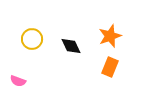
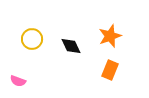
orange rectangle: moved 3 px down
